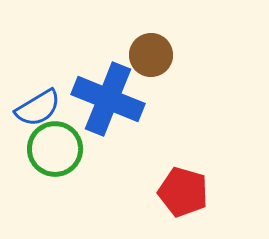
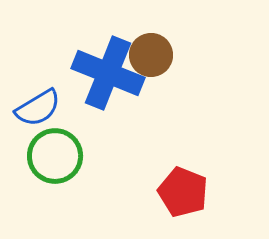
blue cross: moved 26 px up
green circle: moved 7 px down
red pentagon: rotated 6 degrees clockwise
